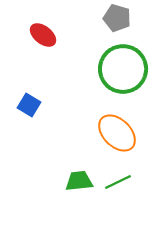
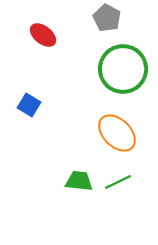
gray pentagon: moved 10 px left; rotated 12 degrees clockwise
green trapezoid: rotated 12 degrees clockwise
